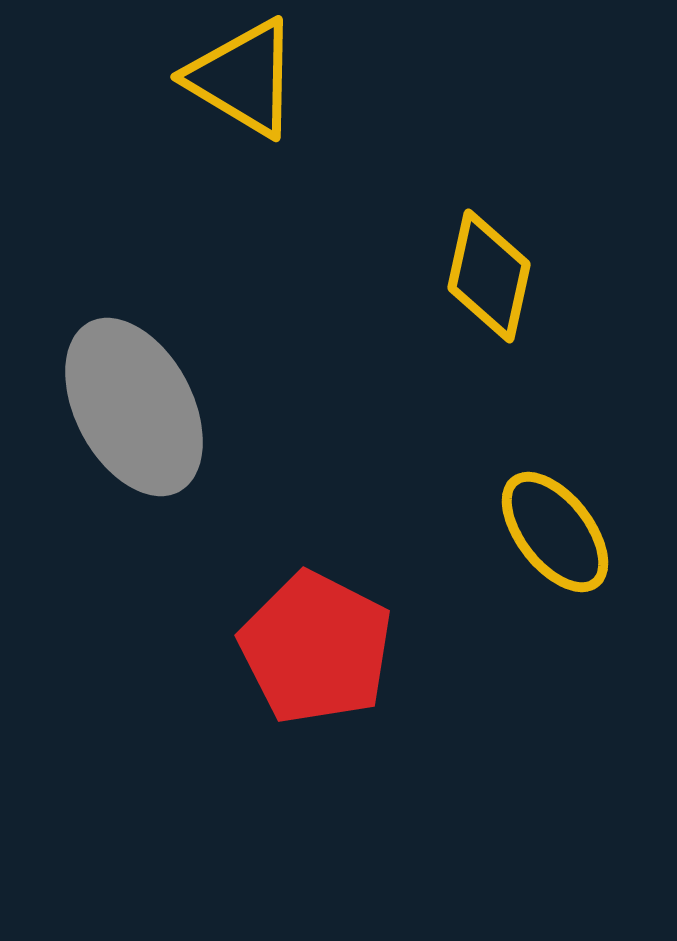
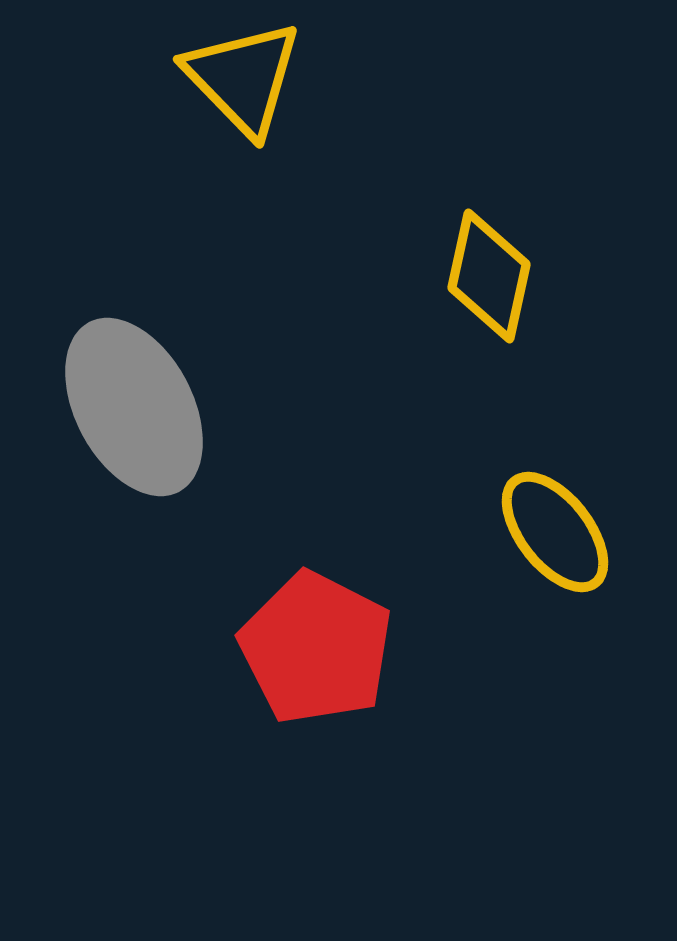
yellow triangle: rotated 15 degrees clockwise
